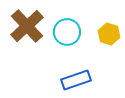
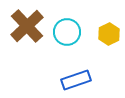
yellow hexagon: rotated 15 degrees clockwise
